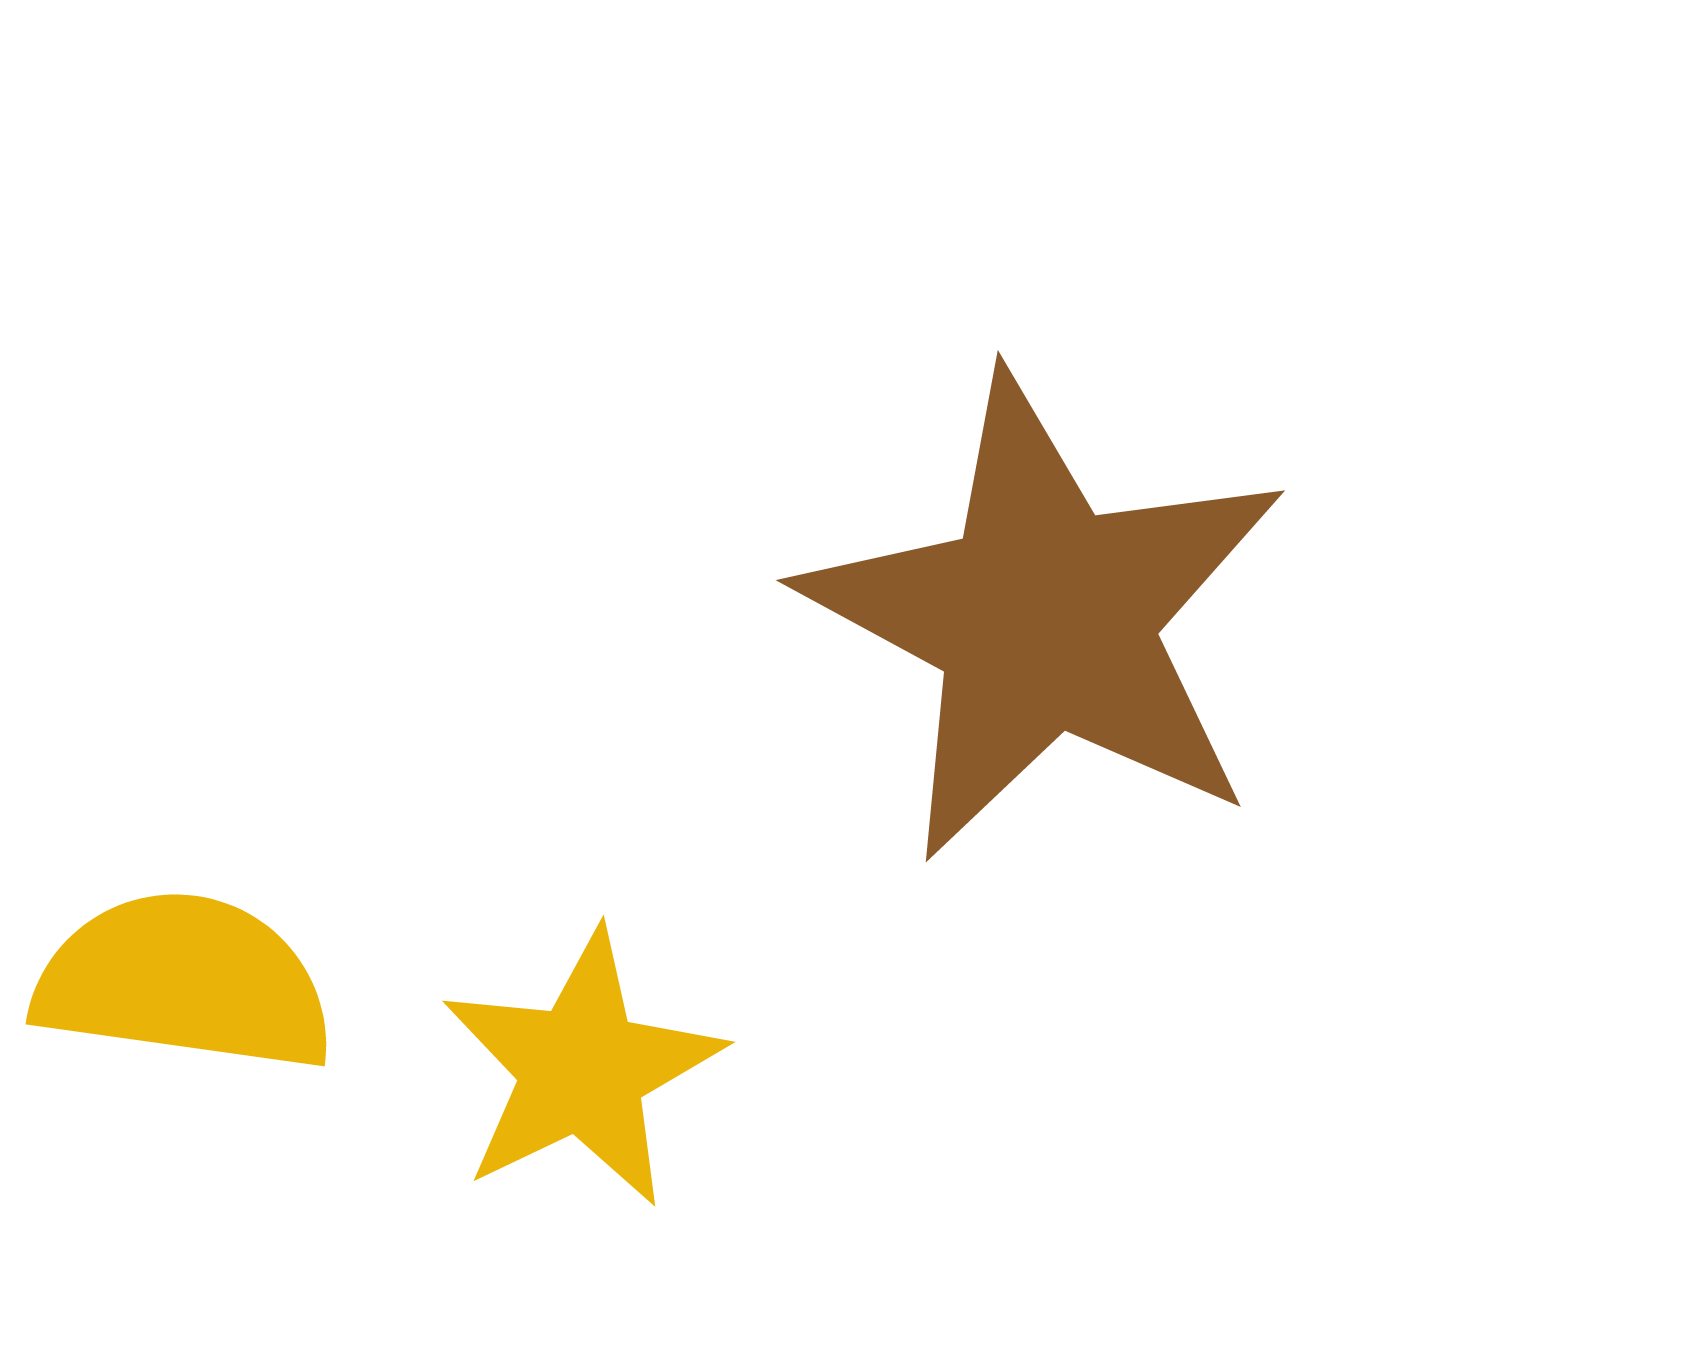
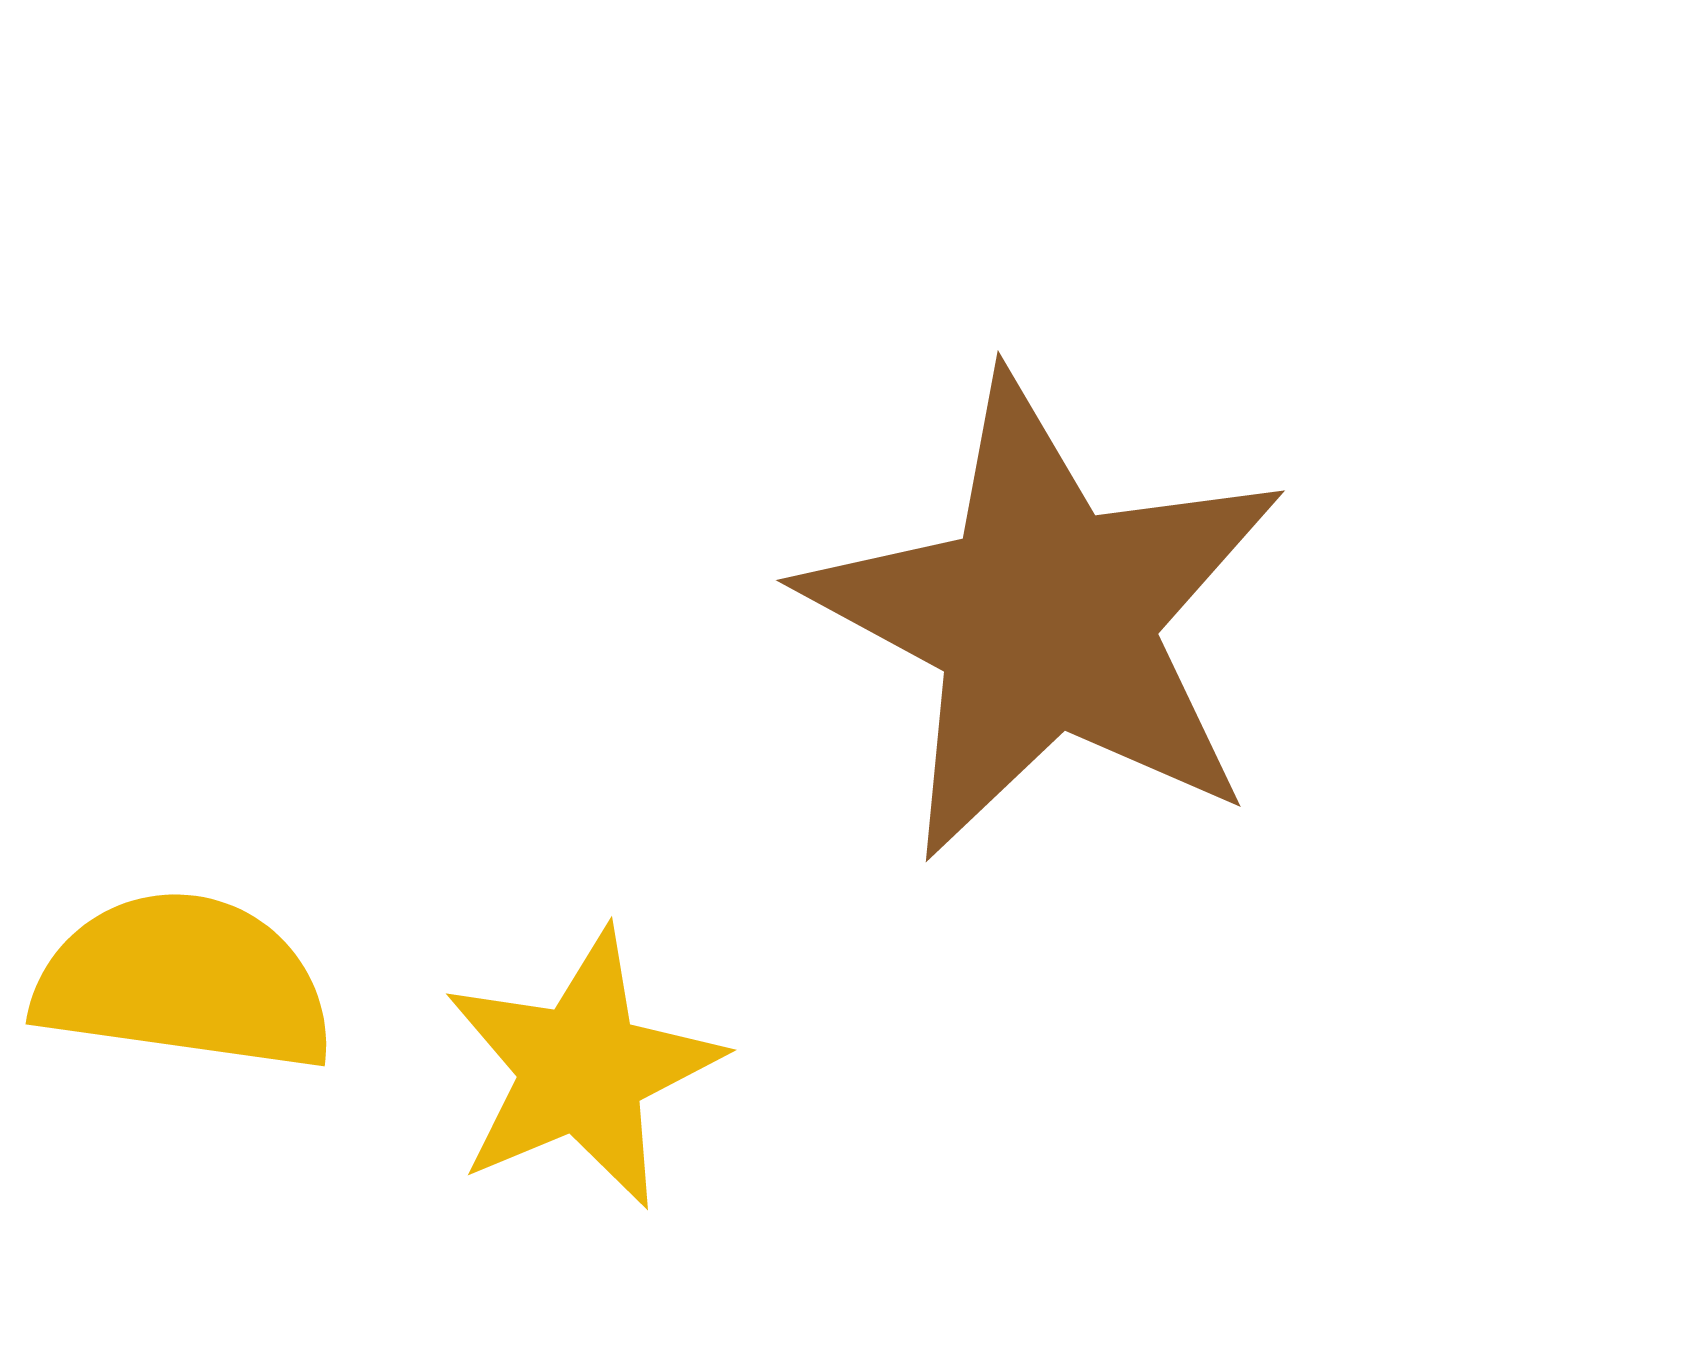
yellow star: rotated 3 degrees clockwise
